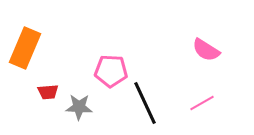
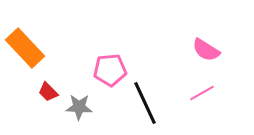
orange rectangle: rotated 66 degrees counterclockwise
pink pentagon: moved 1 px left, 1 px up; rotated 8 degrees counterclockwise
red trapezoid: rotated 50 degrees clockwise
pink line: moved 10 px up
